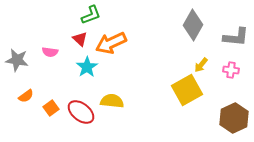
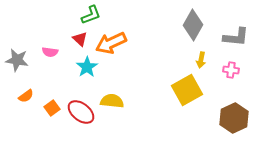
yellow arrow: moved 5 px up; rotated 28 degrees counterclockwise
orange square: moved 1 px right
